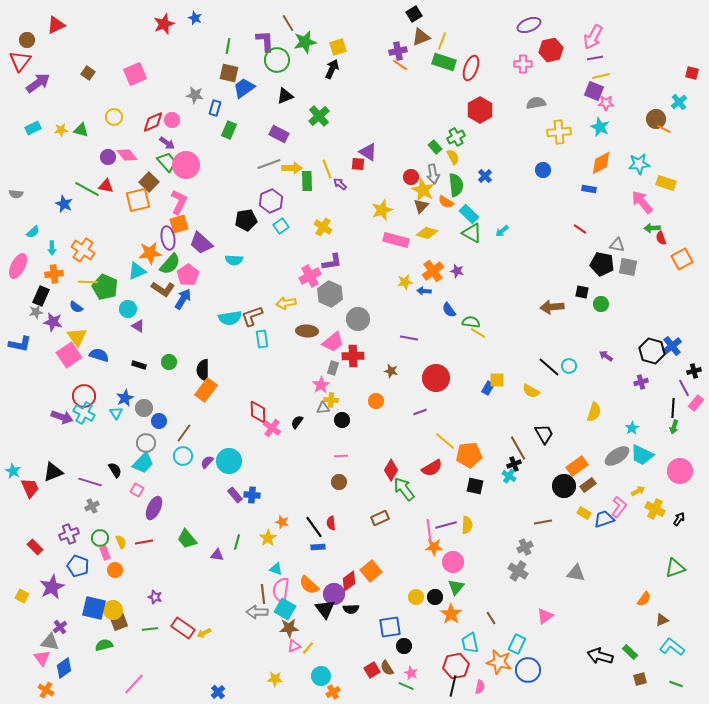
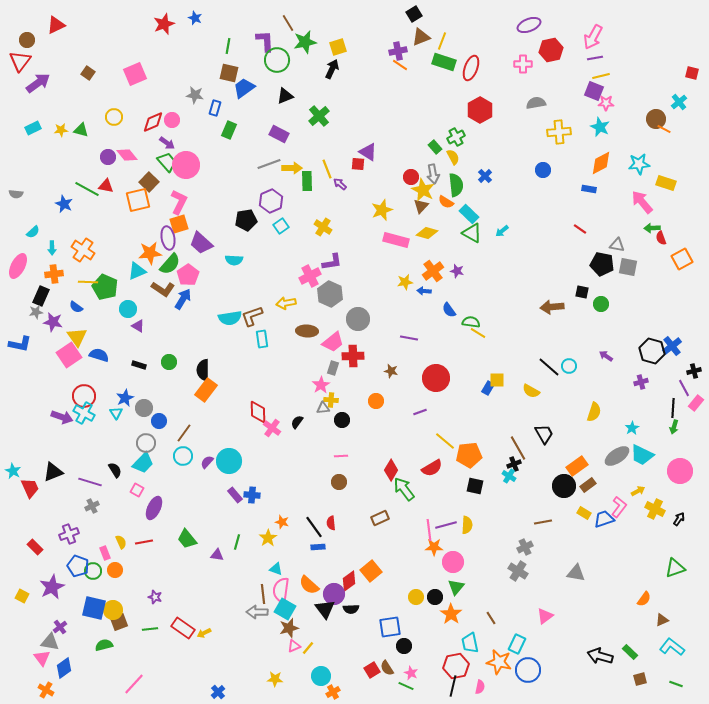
green circle at (100, 538): moved 7 px left, 33 px down
brown star at (289, 628): rotated 12 degrees counterclockwise
